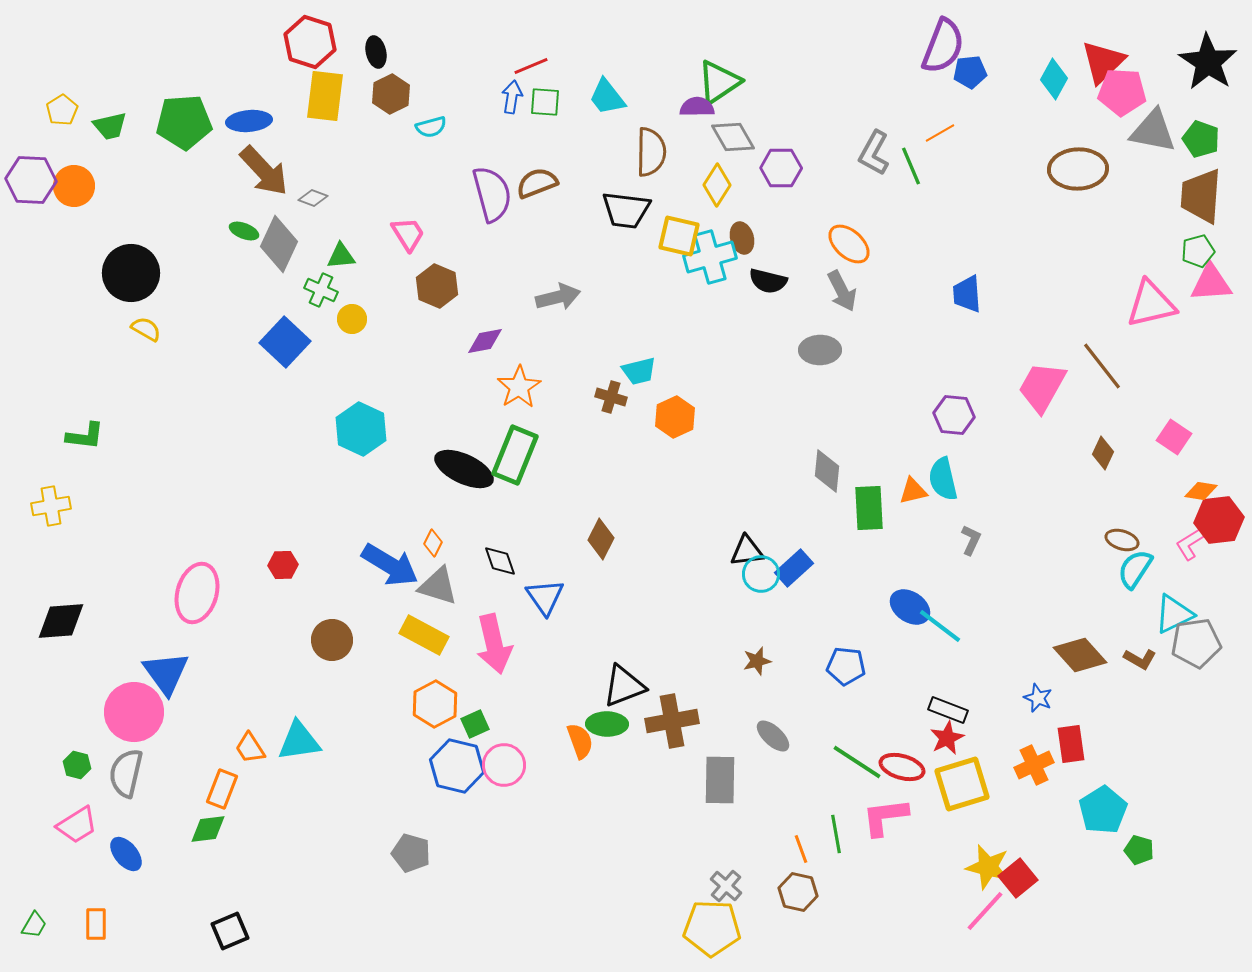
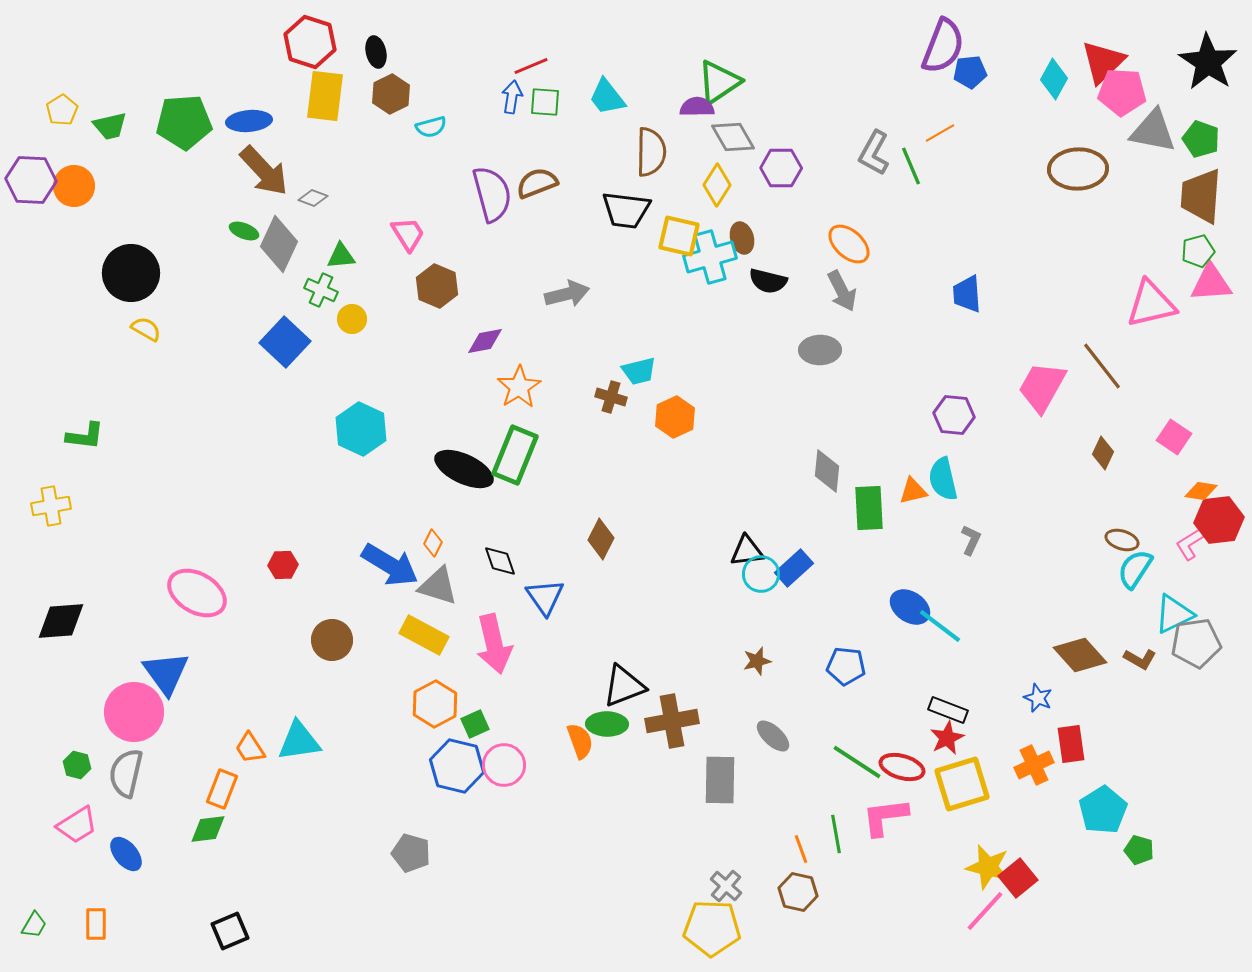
gray arrow at (558, 297): moved 9 px right, 3 px up
pink ellipse at (197, 593): rotated 76 degrees counterclockwise
